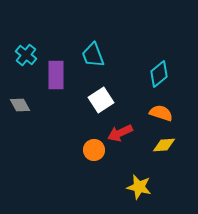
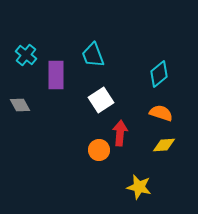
red arrow: rotated 120 degrees clockwise
orange circle: moved 5 px right
